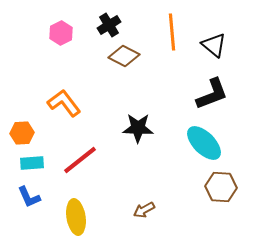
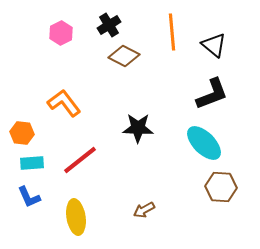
orange hexagon: rotated 10 degrees clockwise
